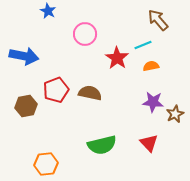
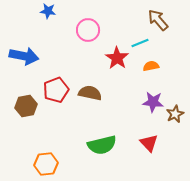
blue star: rotated 21 degrees counterclockwise
pink circle: moved 3 px right, 4 px up
cyan line: moved 3 px left, 2 px up
